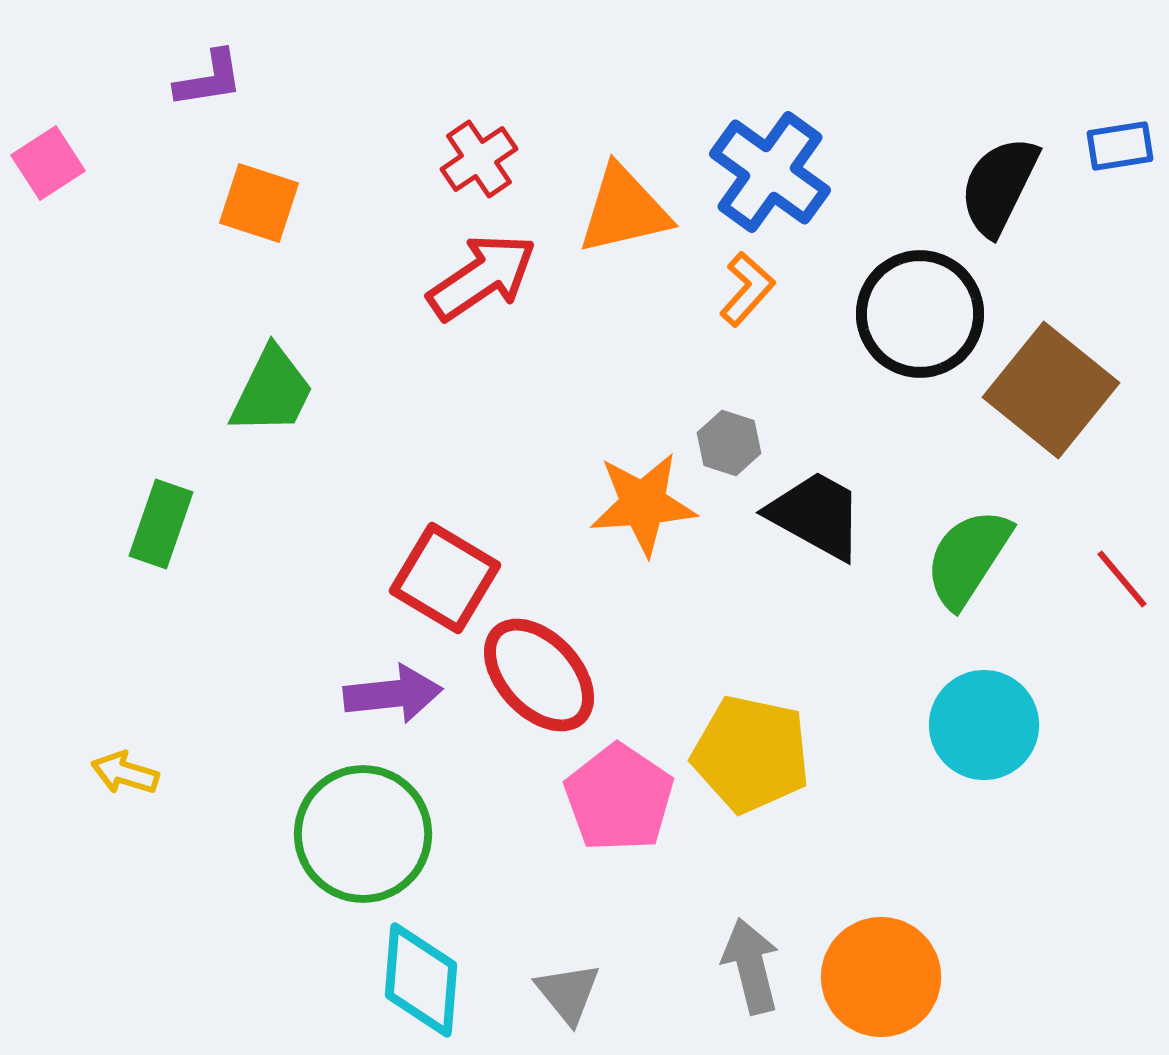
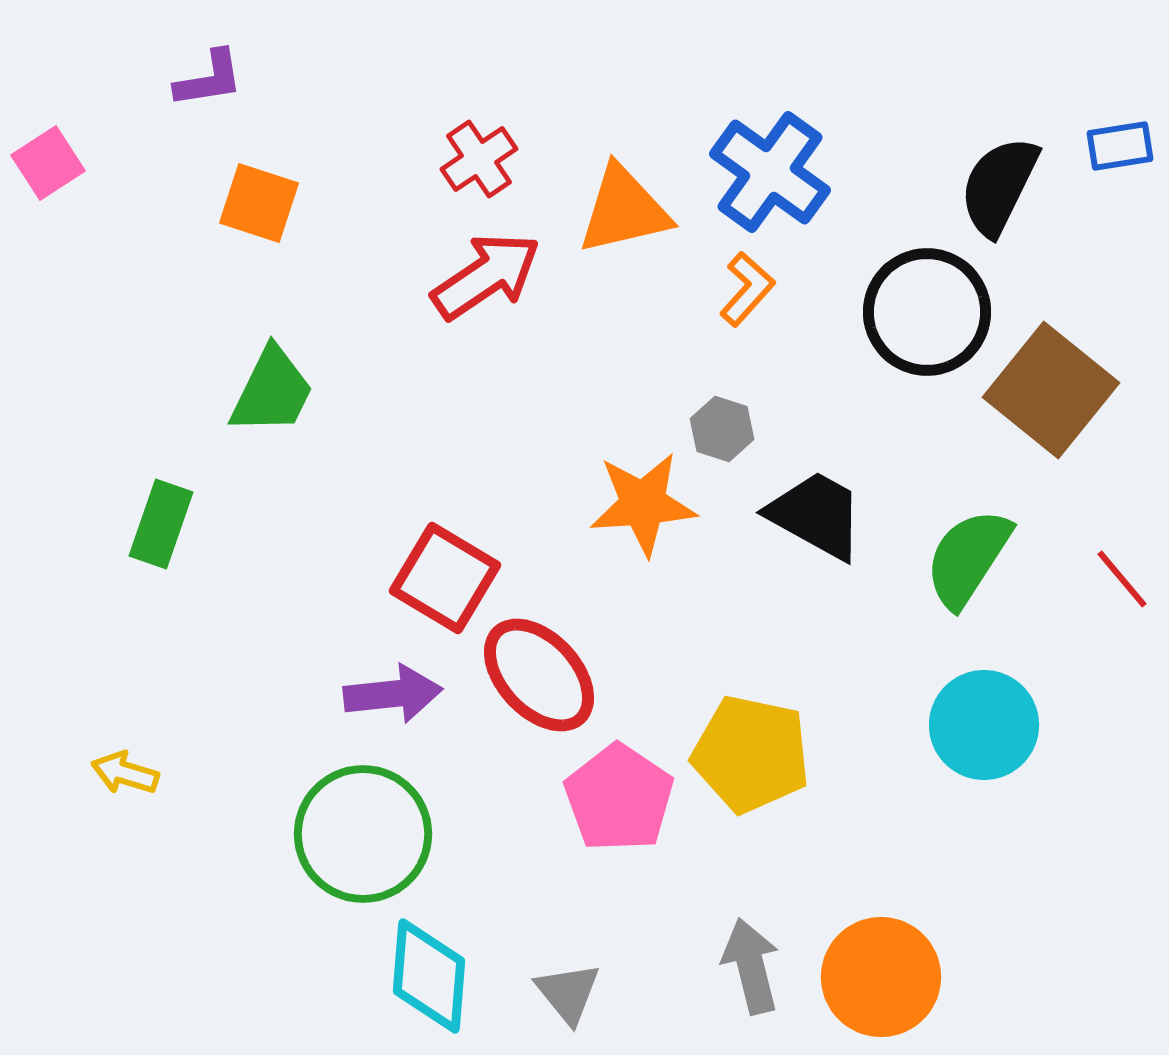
red arrow: moved 4 px right, 1 px up
black circle: moved 7 px right, 2 px up
gray hexagon: moved 7 px left, 14 px up
cyan diamond: moved 8 px right, 4 px up
